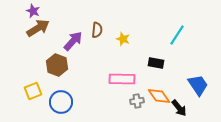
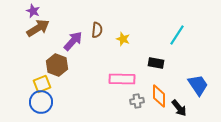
yellow square: moved 9 px right, 7 px up
orange diamond: rotated 35 degrees clockwise
blue circle: moved 20 px left
